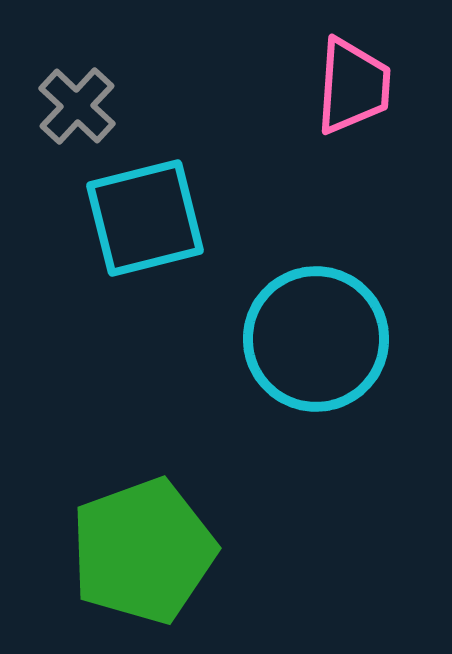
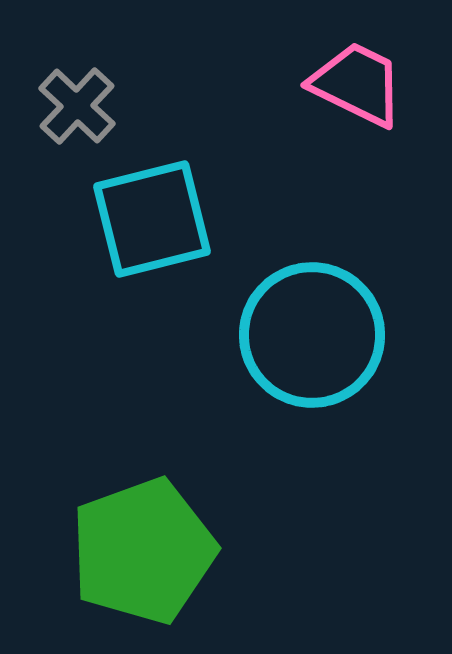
pink trapezoid: moved 4 px right, 2 px up; rotated 68 degrees counterclockwise
cyan square: moved 7 px right, 1 px down
cyan circle: moved 4 px left, 4 px up
